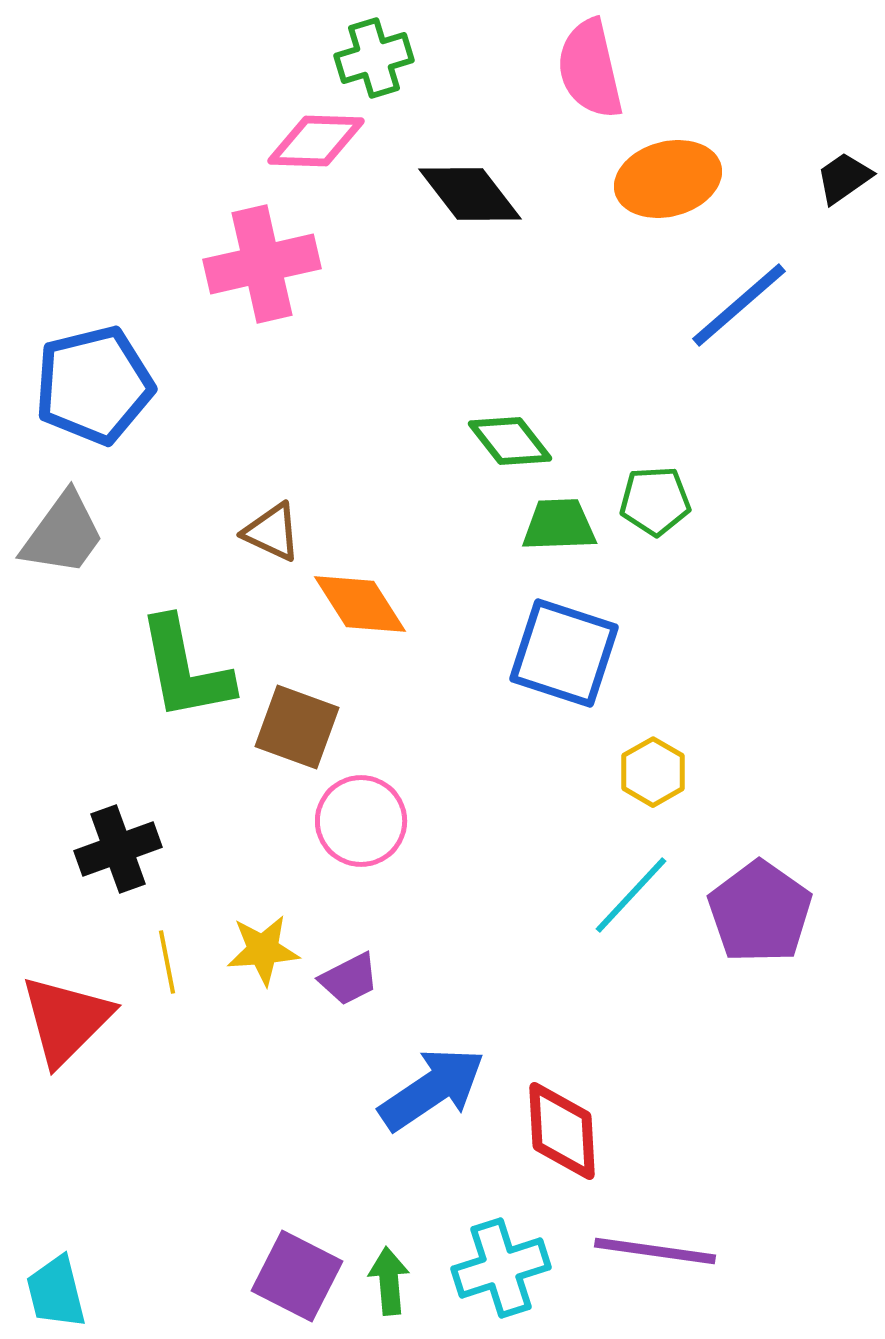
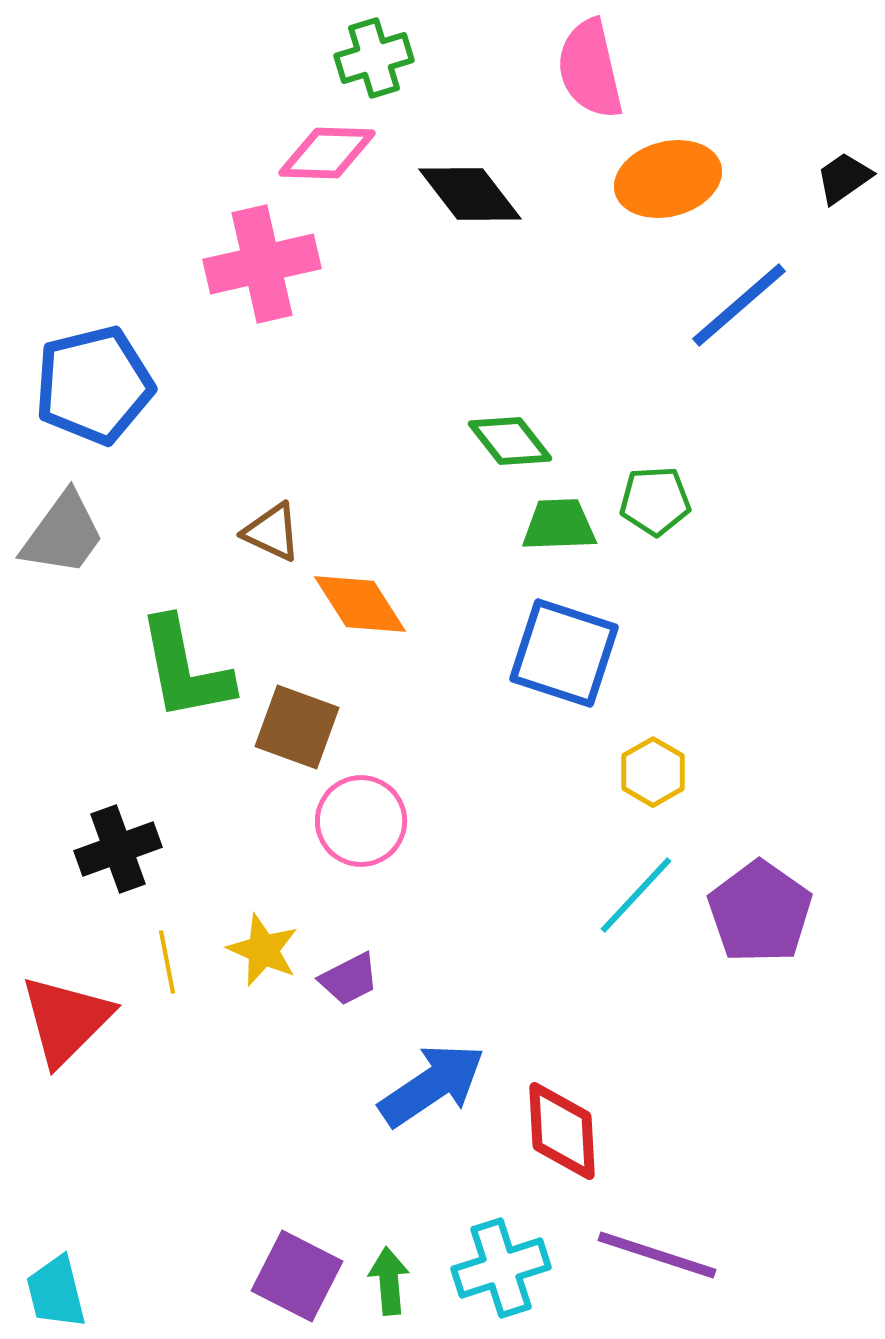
pink diamond: moved 11 px right, 12 px down
cyan line: moved 5 px right
yellow star: rotated 28 degrees clockwise
blue arrow: moved 4 px up
purple line: moved 2 px right, 4 px down; rotated 10 degrees clockwise
